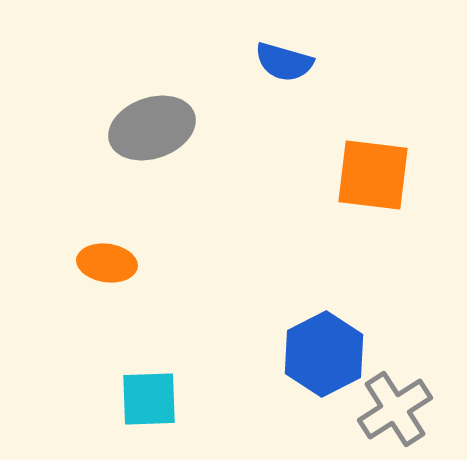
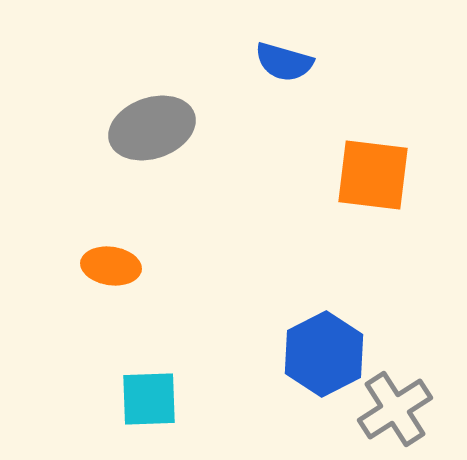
orange ellipse: moved 4 px right, 3 px down
